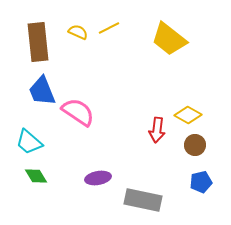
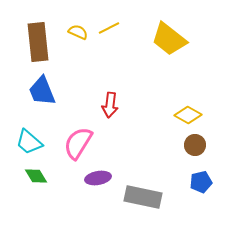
pink semicircle: moved 31 px down; rotated 92 degrees counterclockwise
red arrow: moved 47 px left, 25 px up
gray rectangle: moved 3 px up
